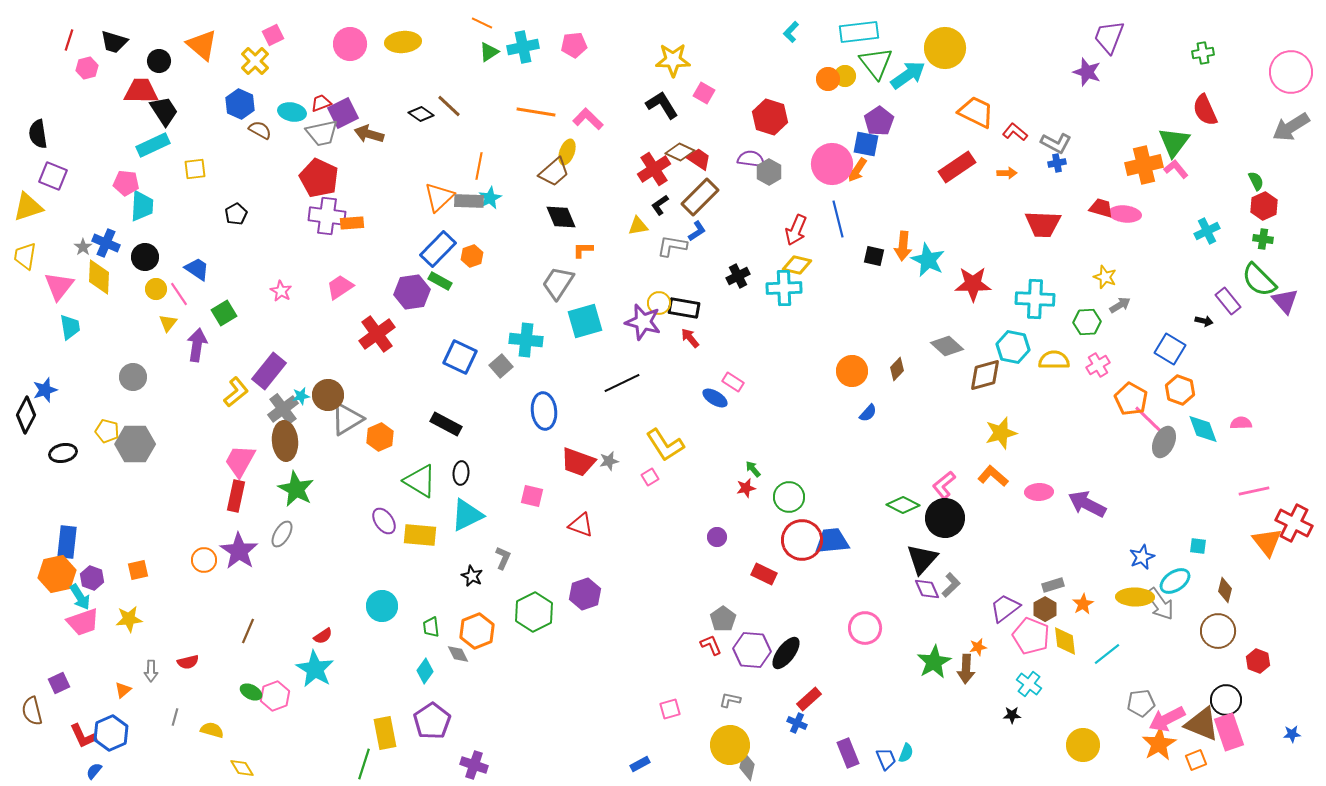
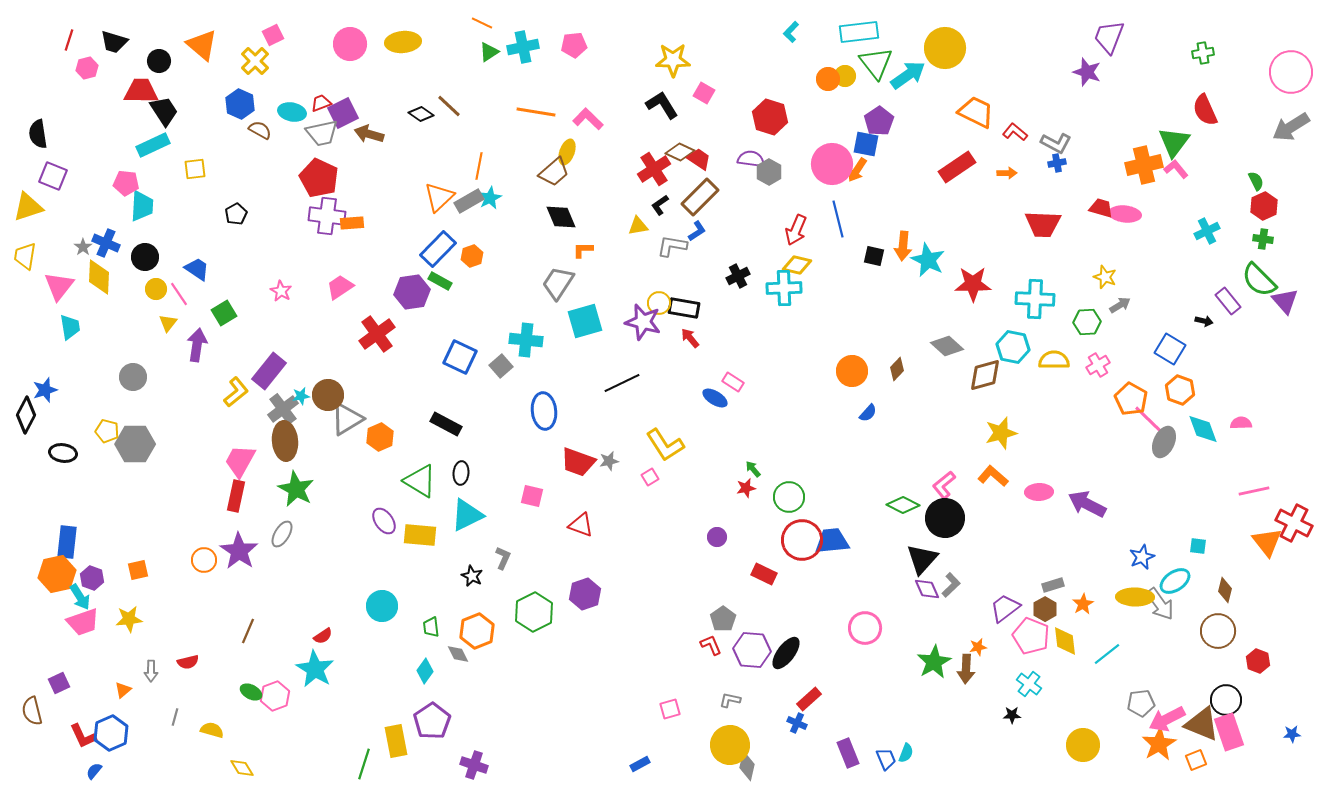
gray rectangle at (469, 201): rotated 32 degrees counterclockwise
black ellipse at (63, 453): rotated 20 degrees clockwise
yellow rectangle at (385, 733): moved 11 px right, 8 px down
